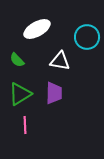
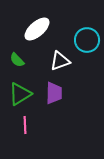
white ellipse: rotated 12 degrees counterclockwise
cyan circle: moved 3 px down
white triangle: rotated 30 degrees counterclockwise
